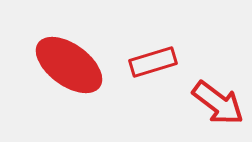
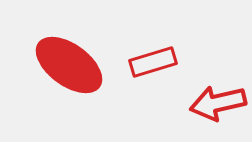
red arrow: rotated 130 degrees clockwise
